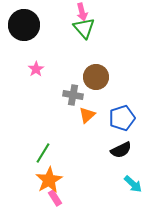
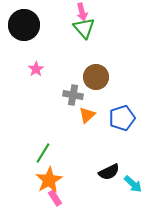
black semicircle: moved 12 px left, 22 px down
